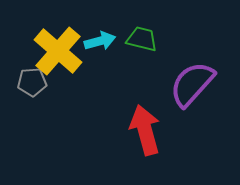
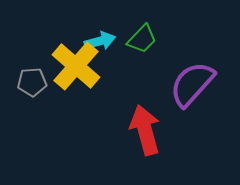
green trapezoid: rotated 120 degrees clockwise
yellow cross: moved 18 px right, 15 px down
